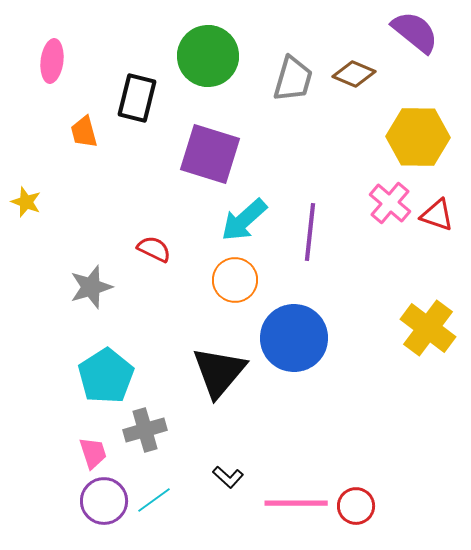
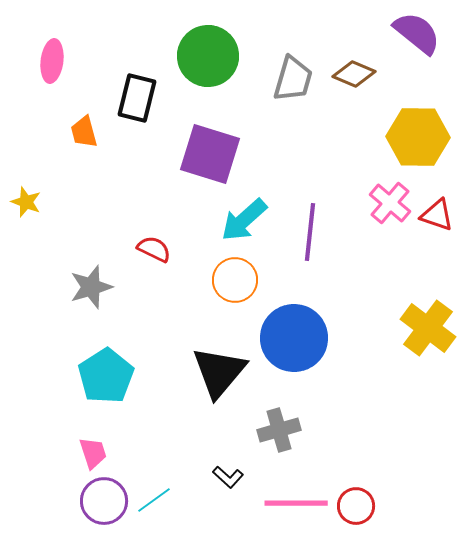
purple semicircle: moved 2 px right, 1 px down
gray cross: moved 134 px right
